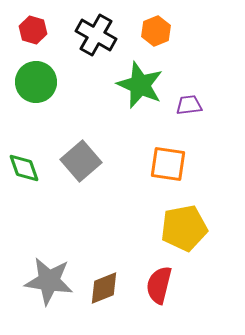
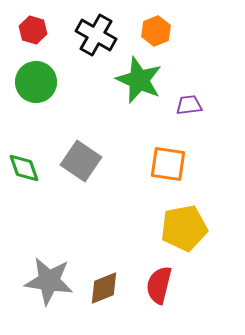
green star: moved 1 px left, 5 px up
gray square: rotated 15 degrees counterclockwise
